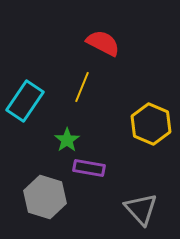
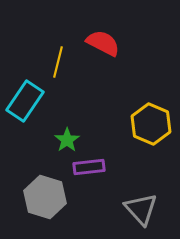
yellow line: moved 24 px left, 25 px up; rotated 8 degrees counterclockwise
purple rectangle: moved 1 px up; rotated 16 degrees counterclockwise
